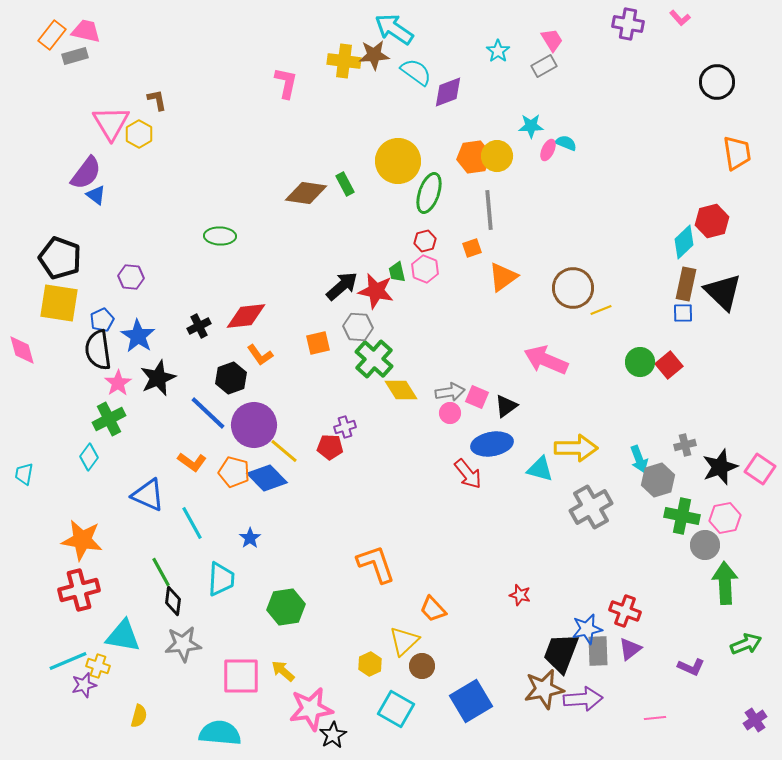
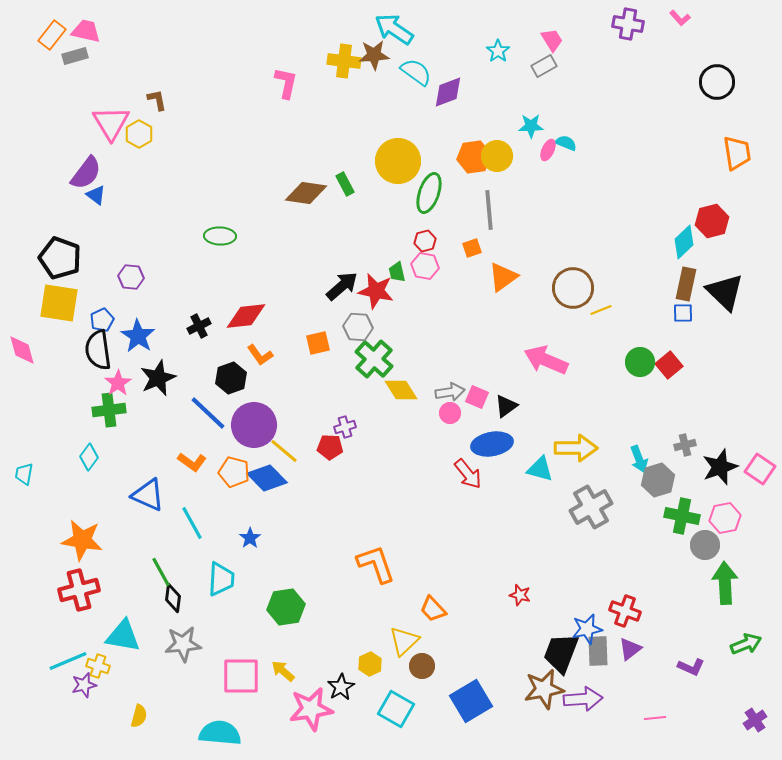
pink hexagon at (425, 269): moved 3 px up; rotated 12 degrees counterclockwise
black triangle at (723, 292): moved 2 px right
green cross at (109, 419): moved 9 px up; rotated 20 degrees clockwise
black diamond at (173, 601): moved 3 px up
black star at (333, 735): moved 8 px right, 48 px up
